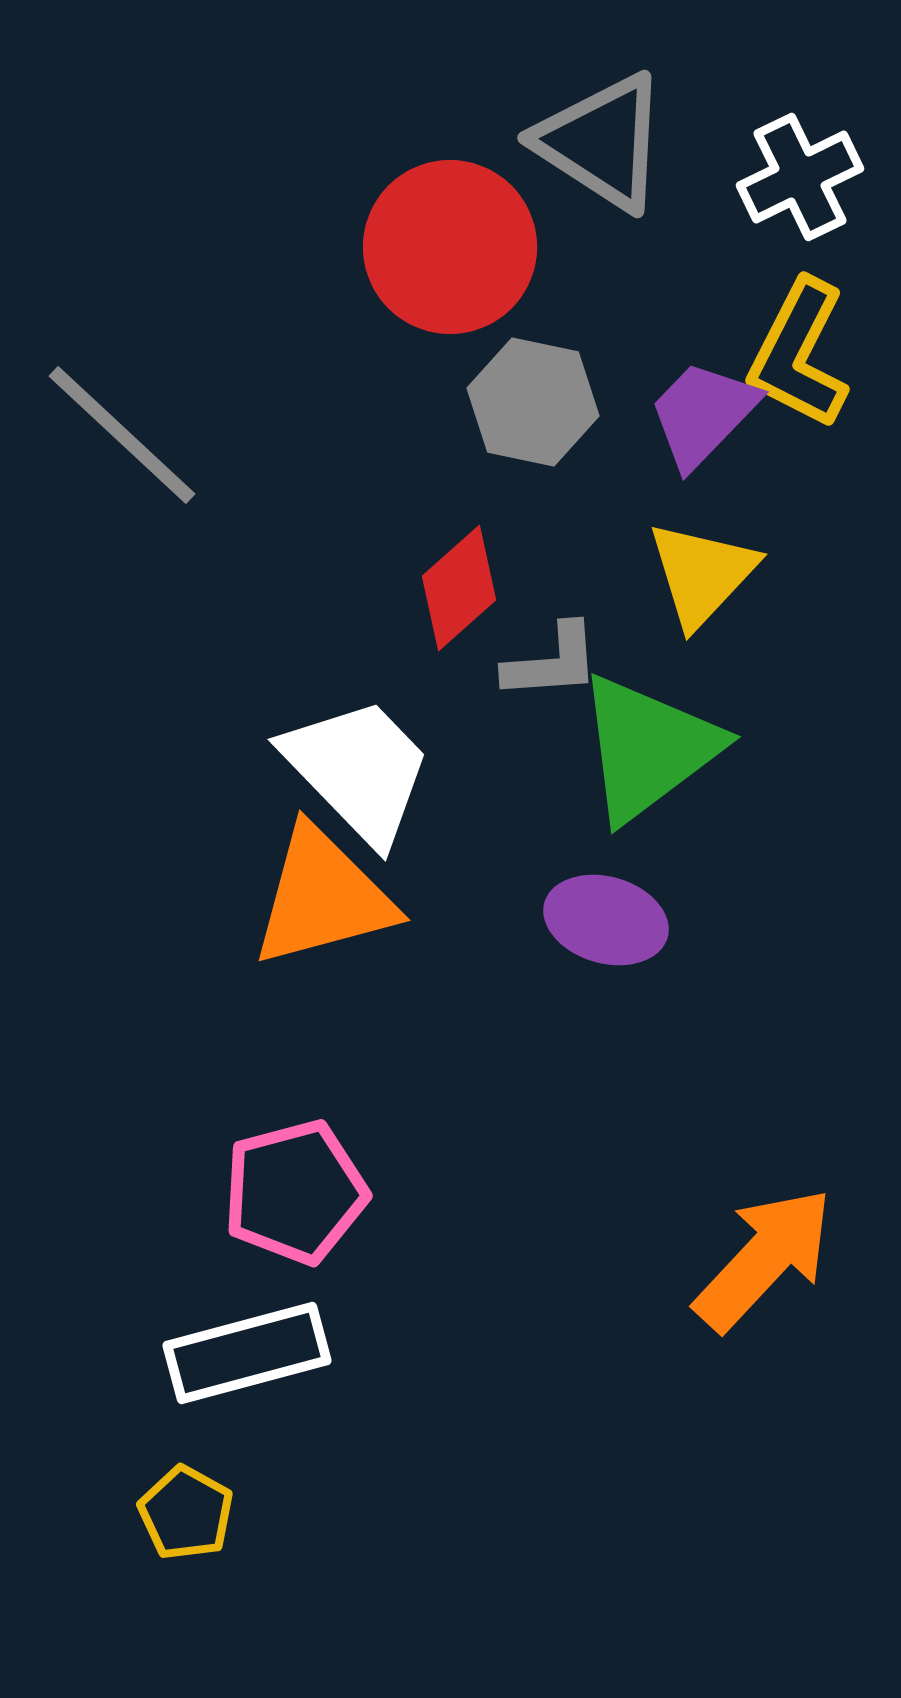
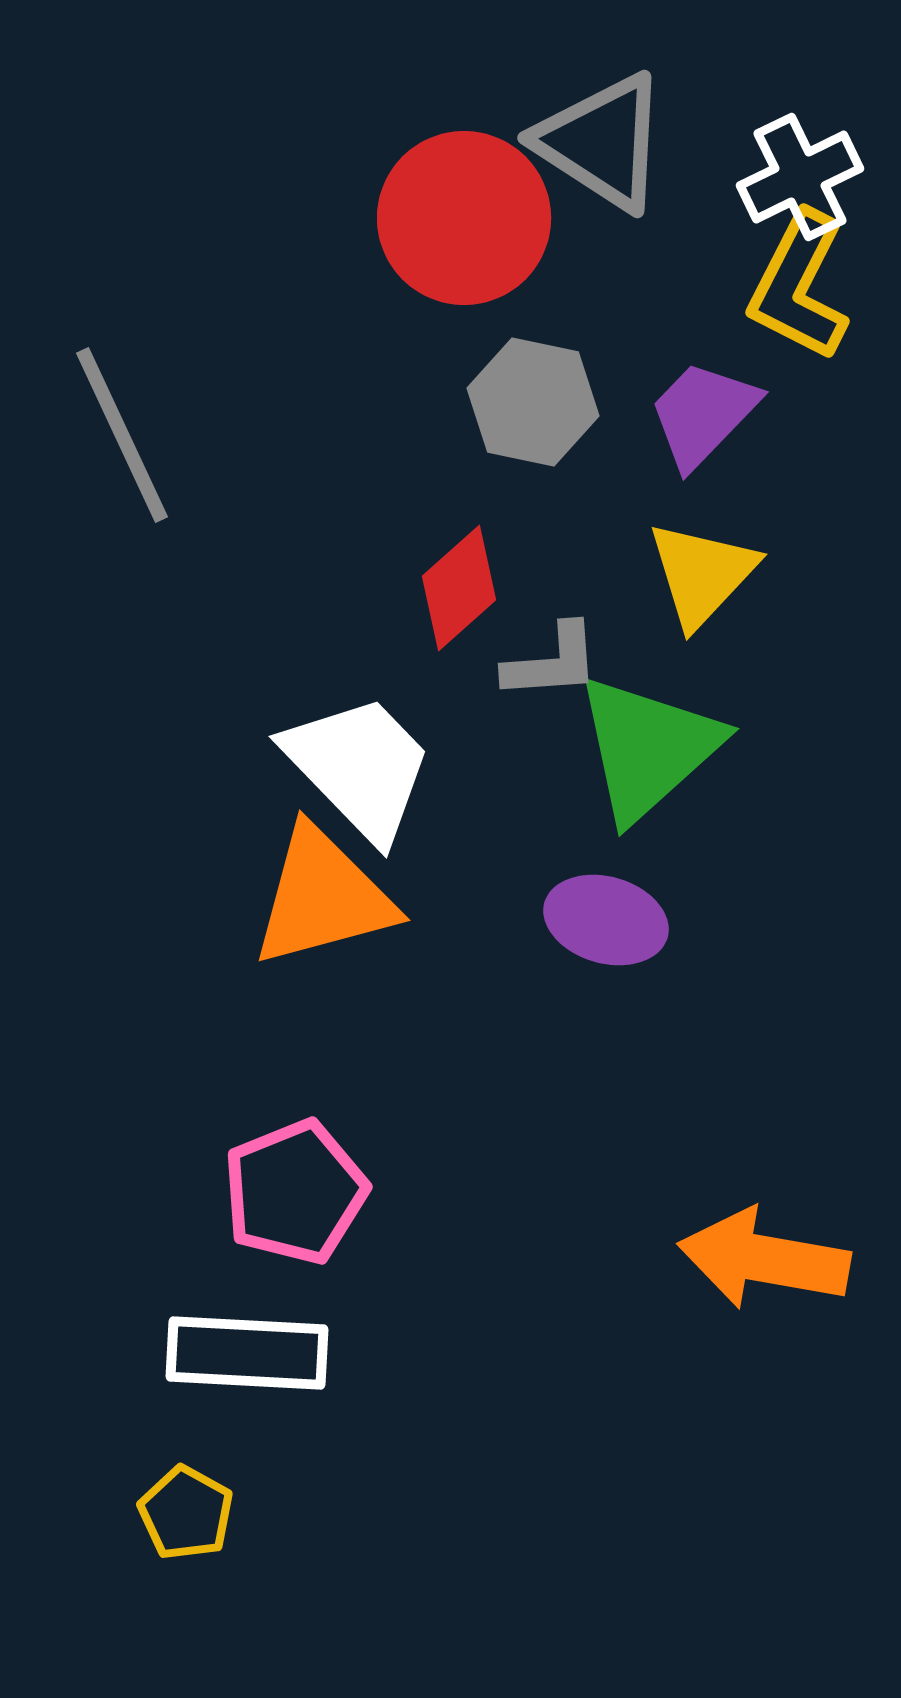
red circle: moved 14 px right, 29 px up
yellow L-shape: moved 68 px up
gray line: rotated 22 degrees clockwise
green triangle: rotated 5 degrees counterclockwise
white trapezoid: moved 1 px right, 3 px up
pink pentagon: rotated 7 degrees counterclockwise
orange arrow: rotated 123 degrees counterclockwise
white rectangle: rotated 18 degrees clockwise
